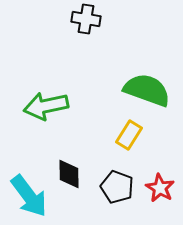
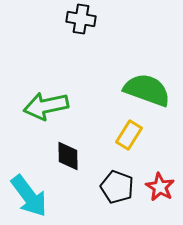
black cross: moved 5 px left
black diamond: moved 1 px left, 18 px up
red star: moved 1 px up
